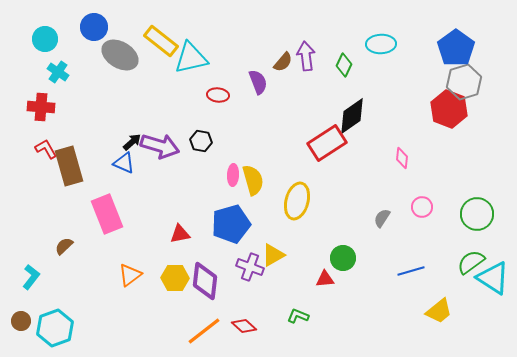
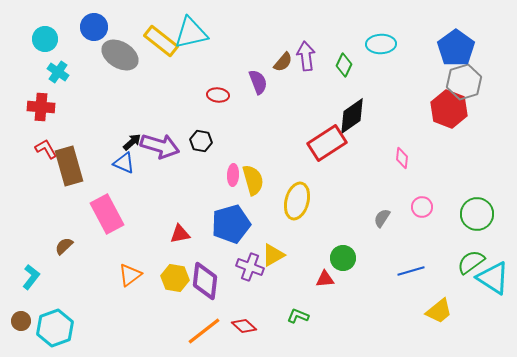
cyan triangle at (191, 58): moved 25 px up
pink rectangle at (107, 214): rotated 6 degrees counterclockwise
yellow hexagon at (175, 278): rotated 8 degrees clockwise
